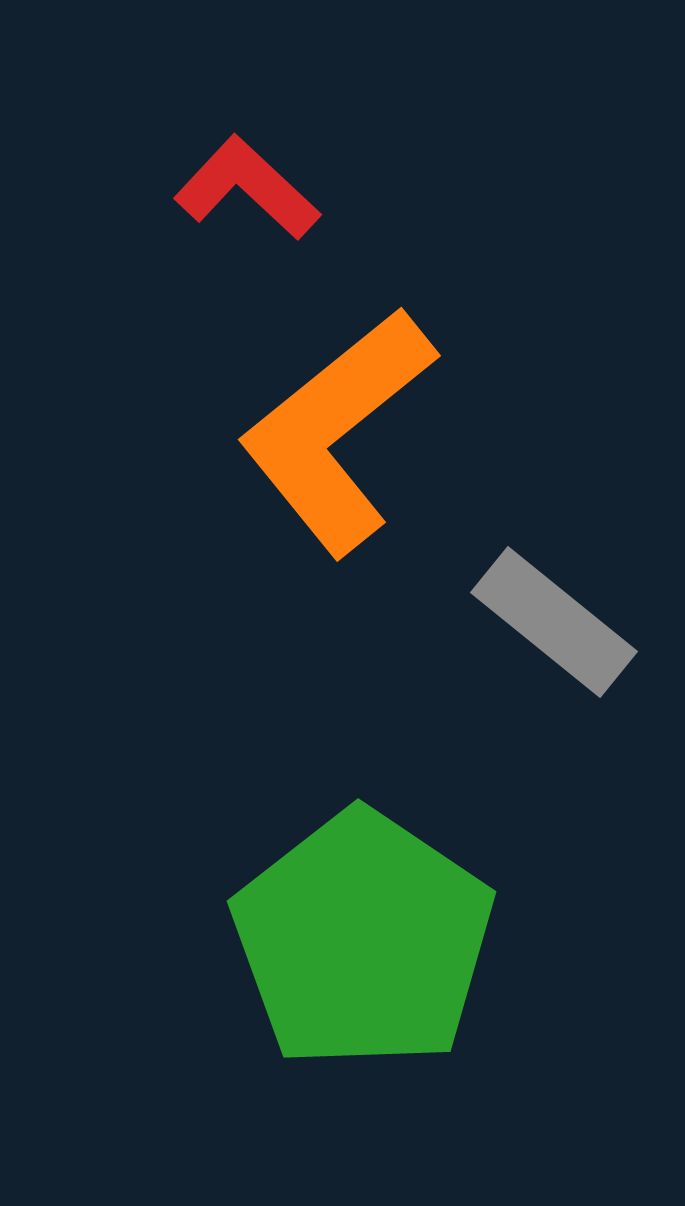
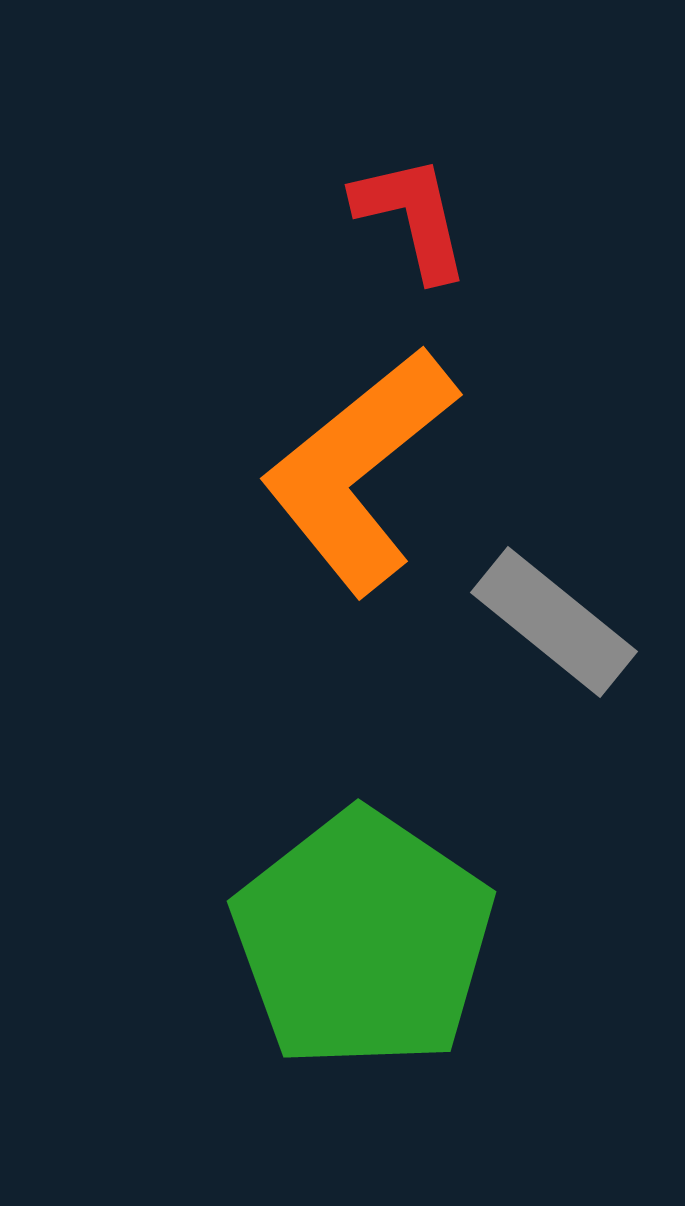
red L-shape: moved 165 px right, 29 px down; rotated 34 degrees clockwise
orange L-shape: moved 22 px right, 39 px down
